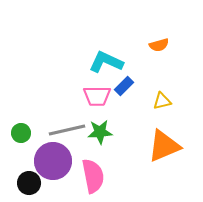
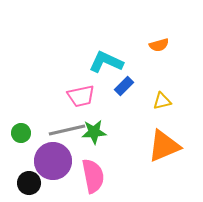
pink trapezoid: moved 16 px left; rotated 12 degrees counterclockwise
green star: moved 6 px left
